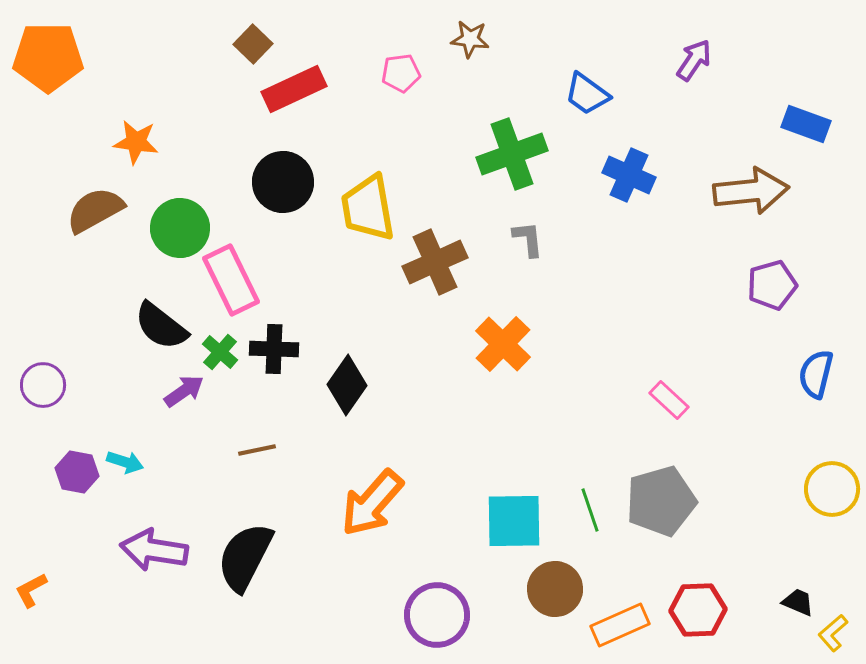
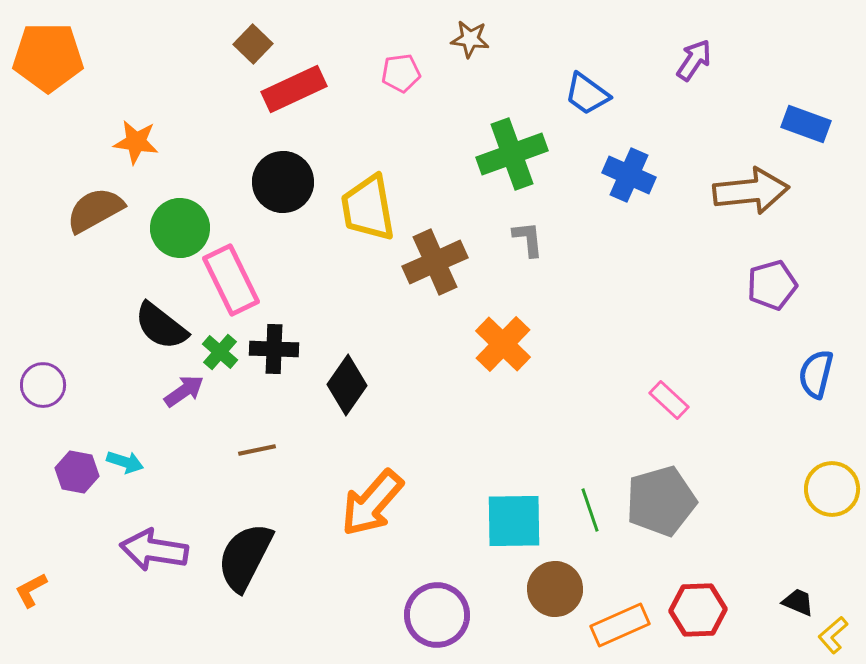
yellow L-shape at (833, 633): moved 2 px down
